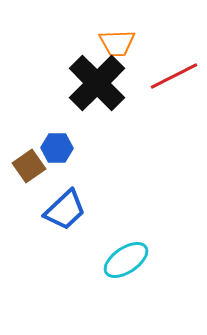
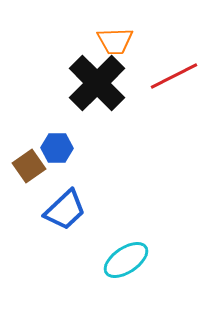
orange trapezoid: moved 2 px left, 2 px up
